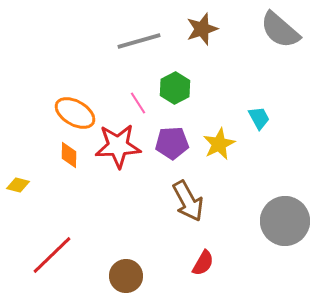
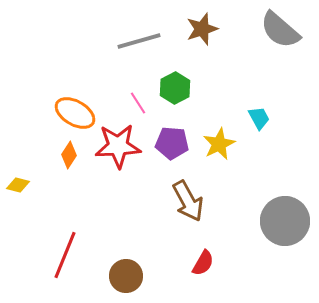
purple pentagon: rotated 8 degrees clockwise
orange diamond: rotated 32 degrees clockwise
red line: moved 13 px right; rotated 24 degrees counterclockwise
